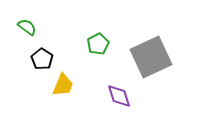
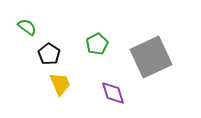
green pentagon: moved 1 px left
black pentagon: moved 7 px right, 5 px up
yellow trapezoid: moved 3 px left, 1 px up; rotated 45 degrees counterclockwise
purple diamond: moved 6 px left, 3 px up
